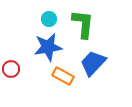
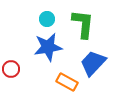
cyan circle: moved 2 px left
orange rectangle: moved 4 px right, 6 px down
